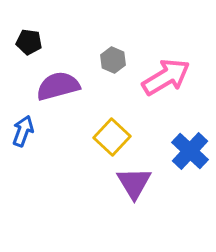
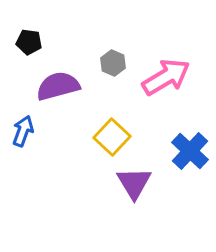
gray hexagon: moved 3 px down
